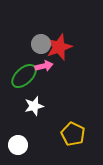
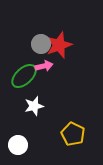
red star: moved 2 px up
